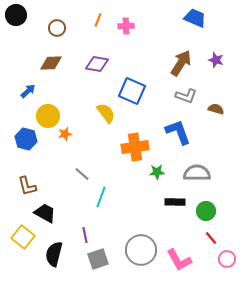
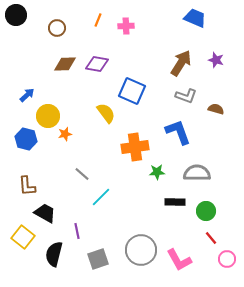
brown diamond: moved 14 px right, 1 px down
blue arrow: moved 1 px left, 4 px down
brown L-shape: rotated 10 degrees clockwise
cyan line: rotated 25 degrees clockwise
purple line: moved 8 px left, 4 px up
